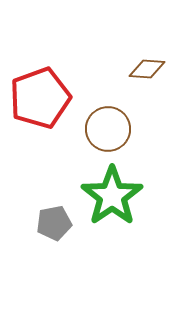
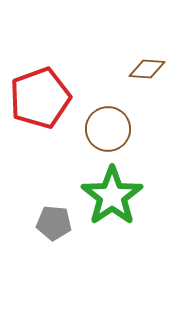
gray pentagon: rotated 16 degrees clockwise
